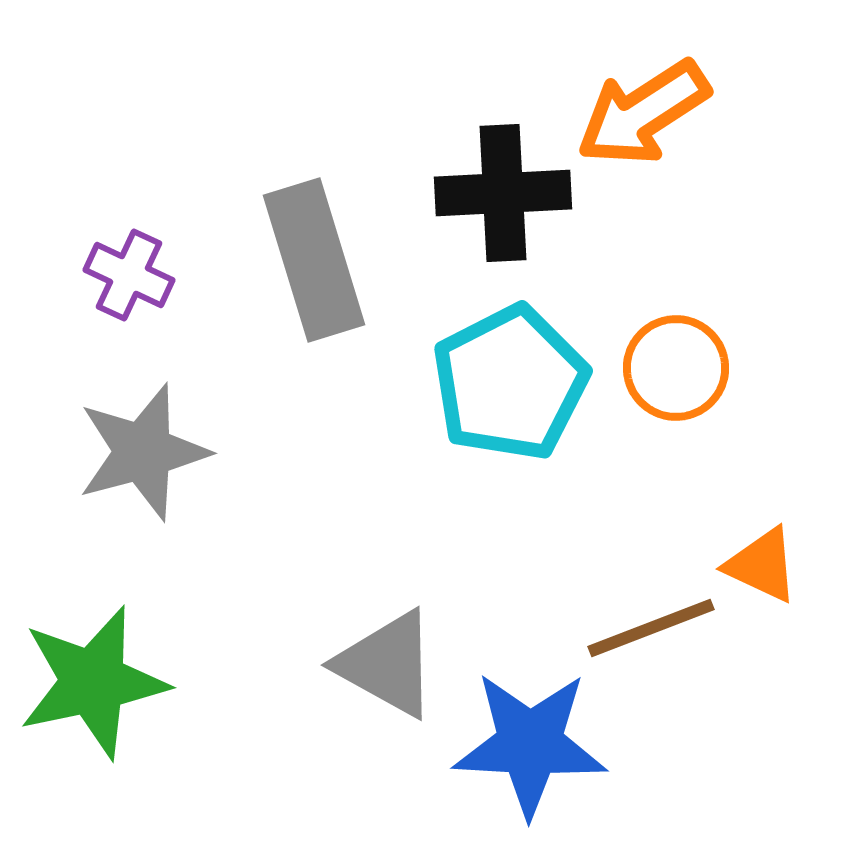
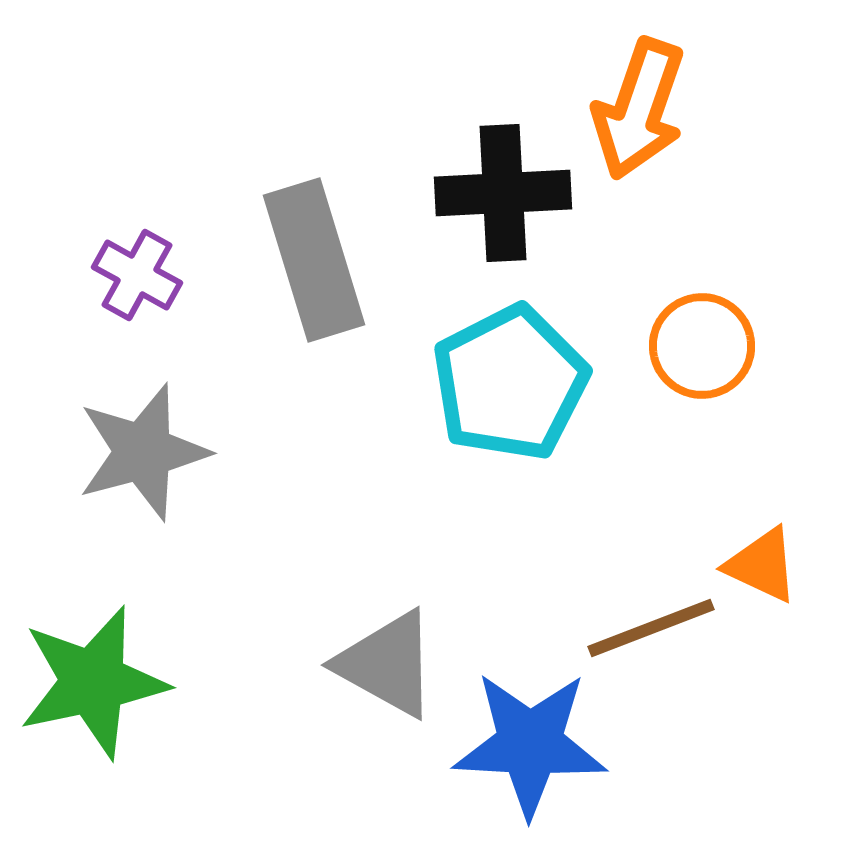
orange arrow: moved 4 px left, 4 px up; rotated 38 degrees counterclockwise
purple cross: moved 8 px right; rotated 4 degrees clockwise
orange circle: moved 26 px right, 22 px up
